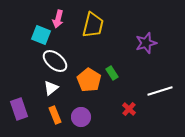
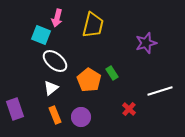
pink arrow: moved 1 px left, 1 px up
purple rectangle: moved 4 px left
